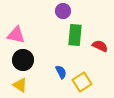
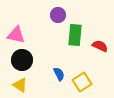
purple circle: moved 5 px left, 4 px down
black circle: moved 1 px left
blue semicircle: moved 2 px left, 2 px down
